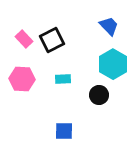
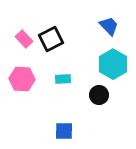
black square: moved 1 px left, 1 px up
